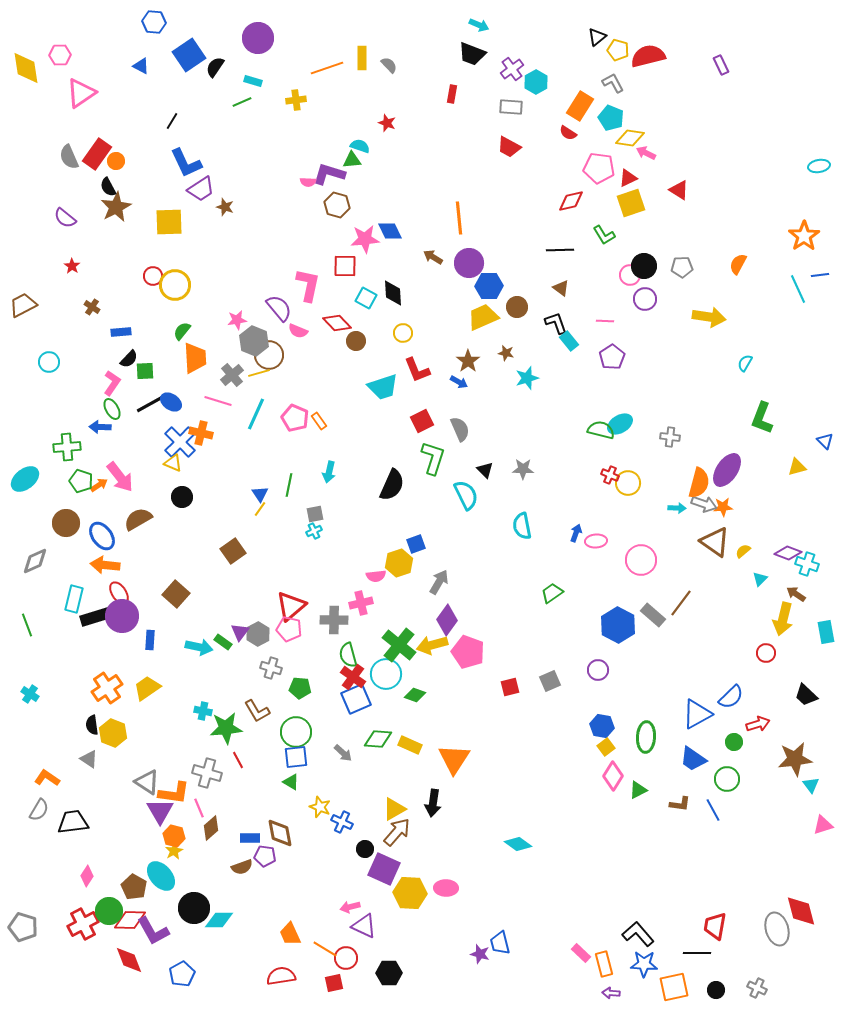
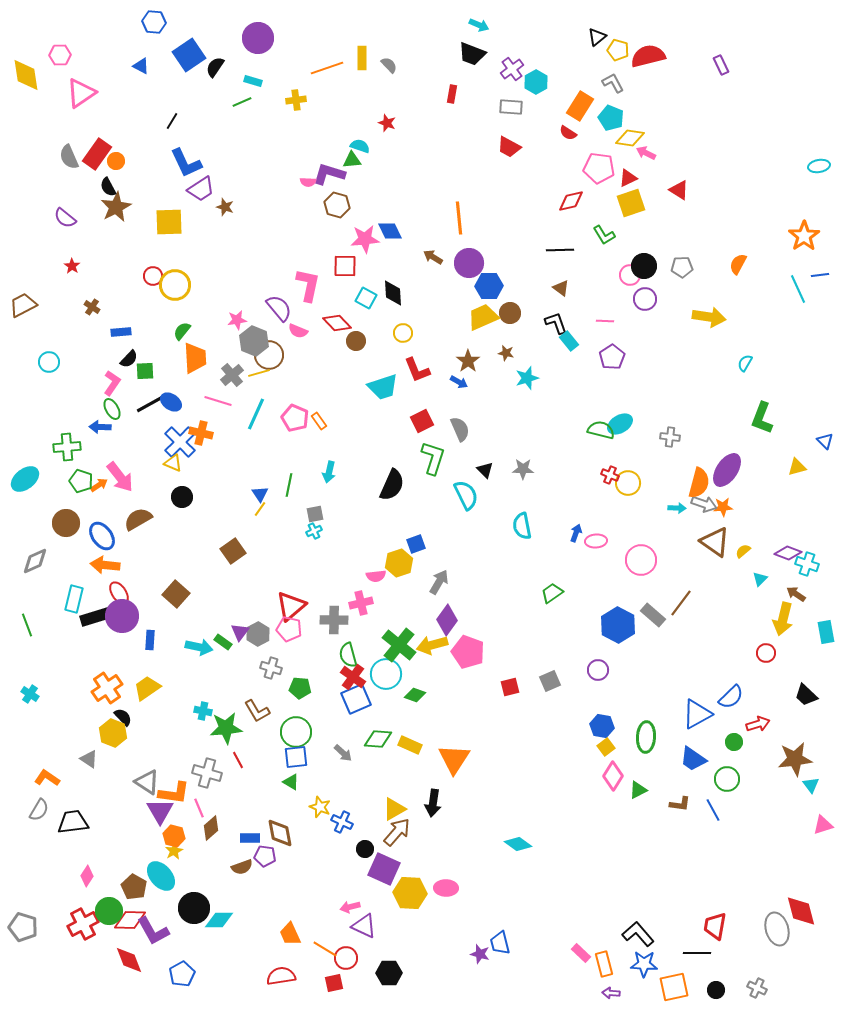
yellow diamond at (26, 68): moved 7 px down
brown circle at (517, 307): moved 7 px left, 6 px down
black semicircle at (92, 725): moved 31 px right, 8 px up; rotated 144 degrees clockwise
